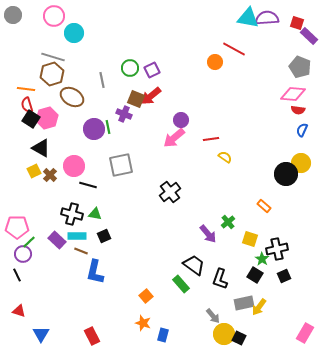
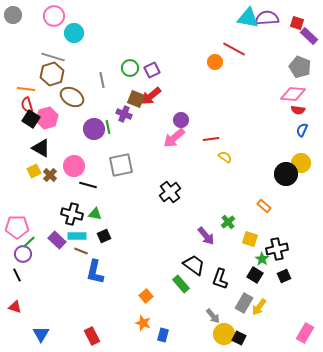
purple arrow at (208, 234): moved 2 px left, 2 px down
gray rectangle at (244, 303): rotated 48 degrees counterclockwise
red triangle at (19, 311): moved 4 px left, 4 px up
